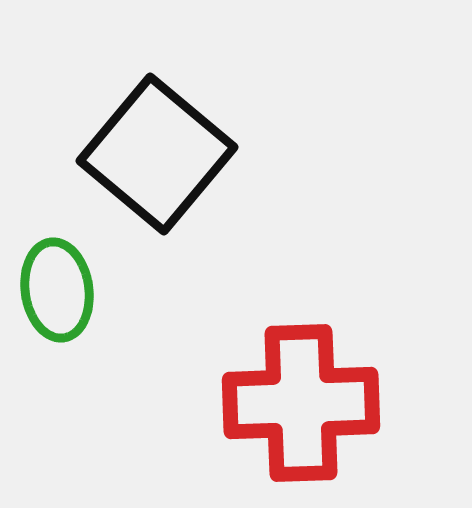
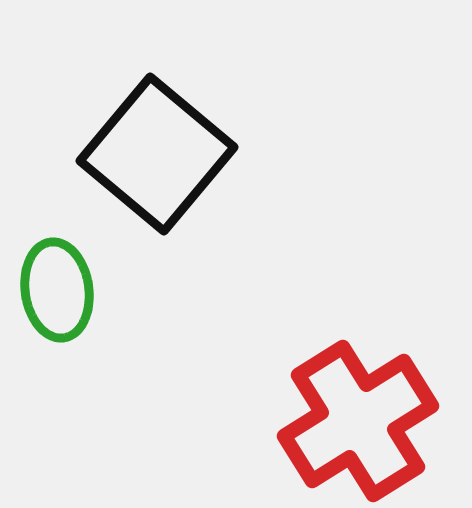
red cross: moved 57 px right, 18 px down; rotated 30 degrees counterclockwise
